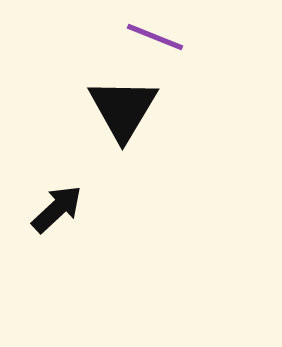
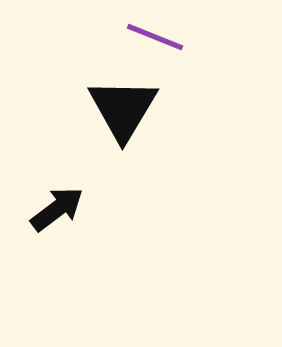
black arrow: rotated 6 degrees clockwise
